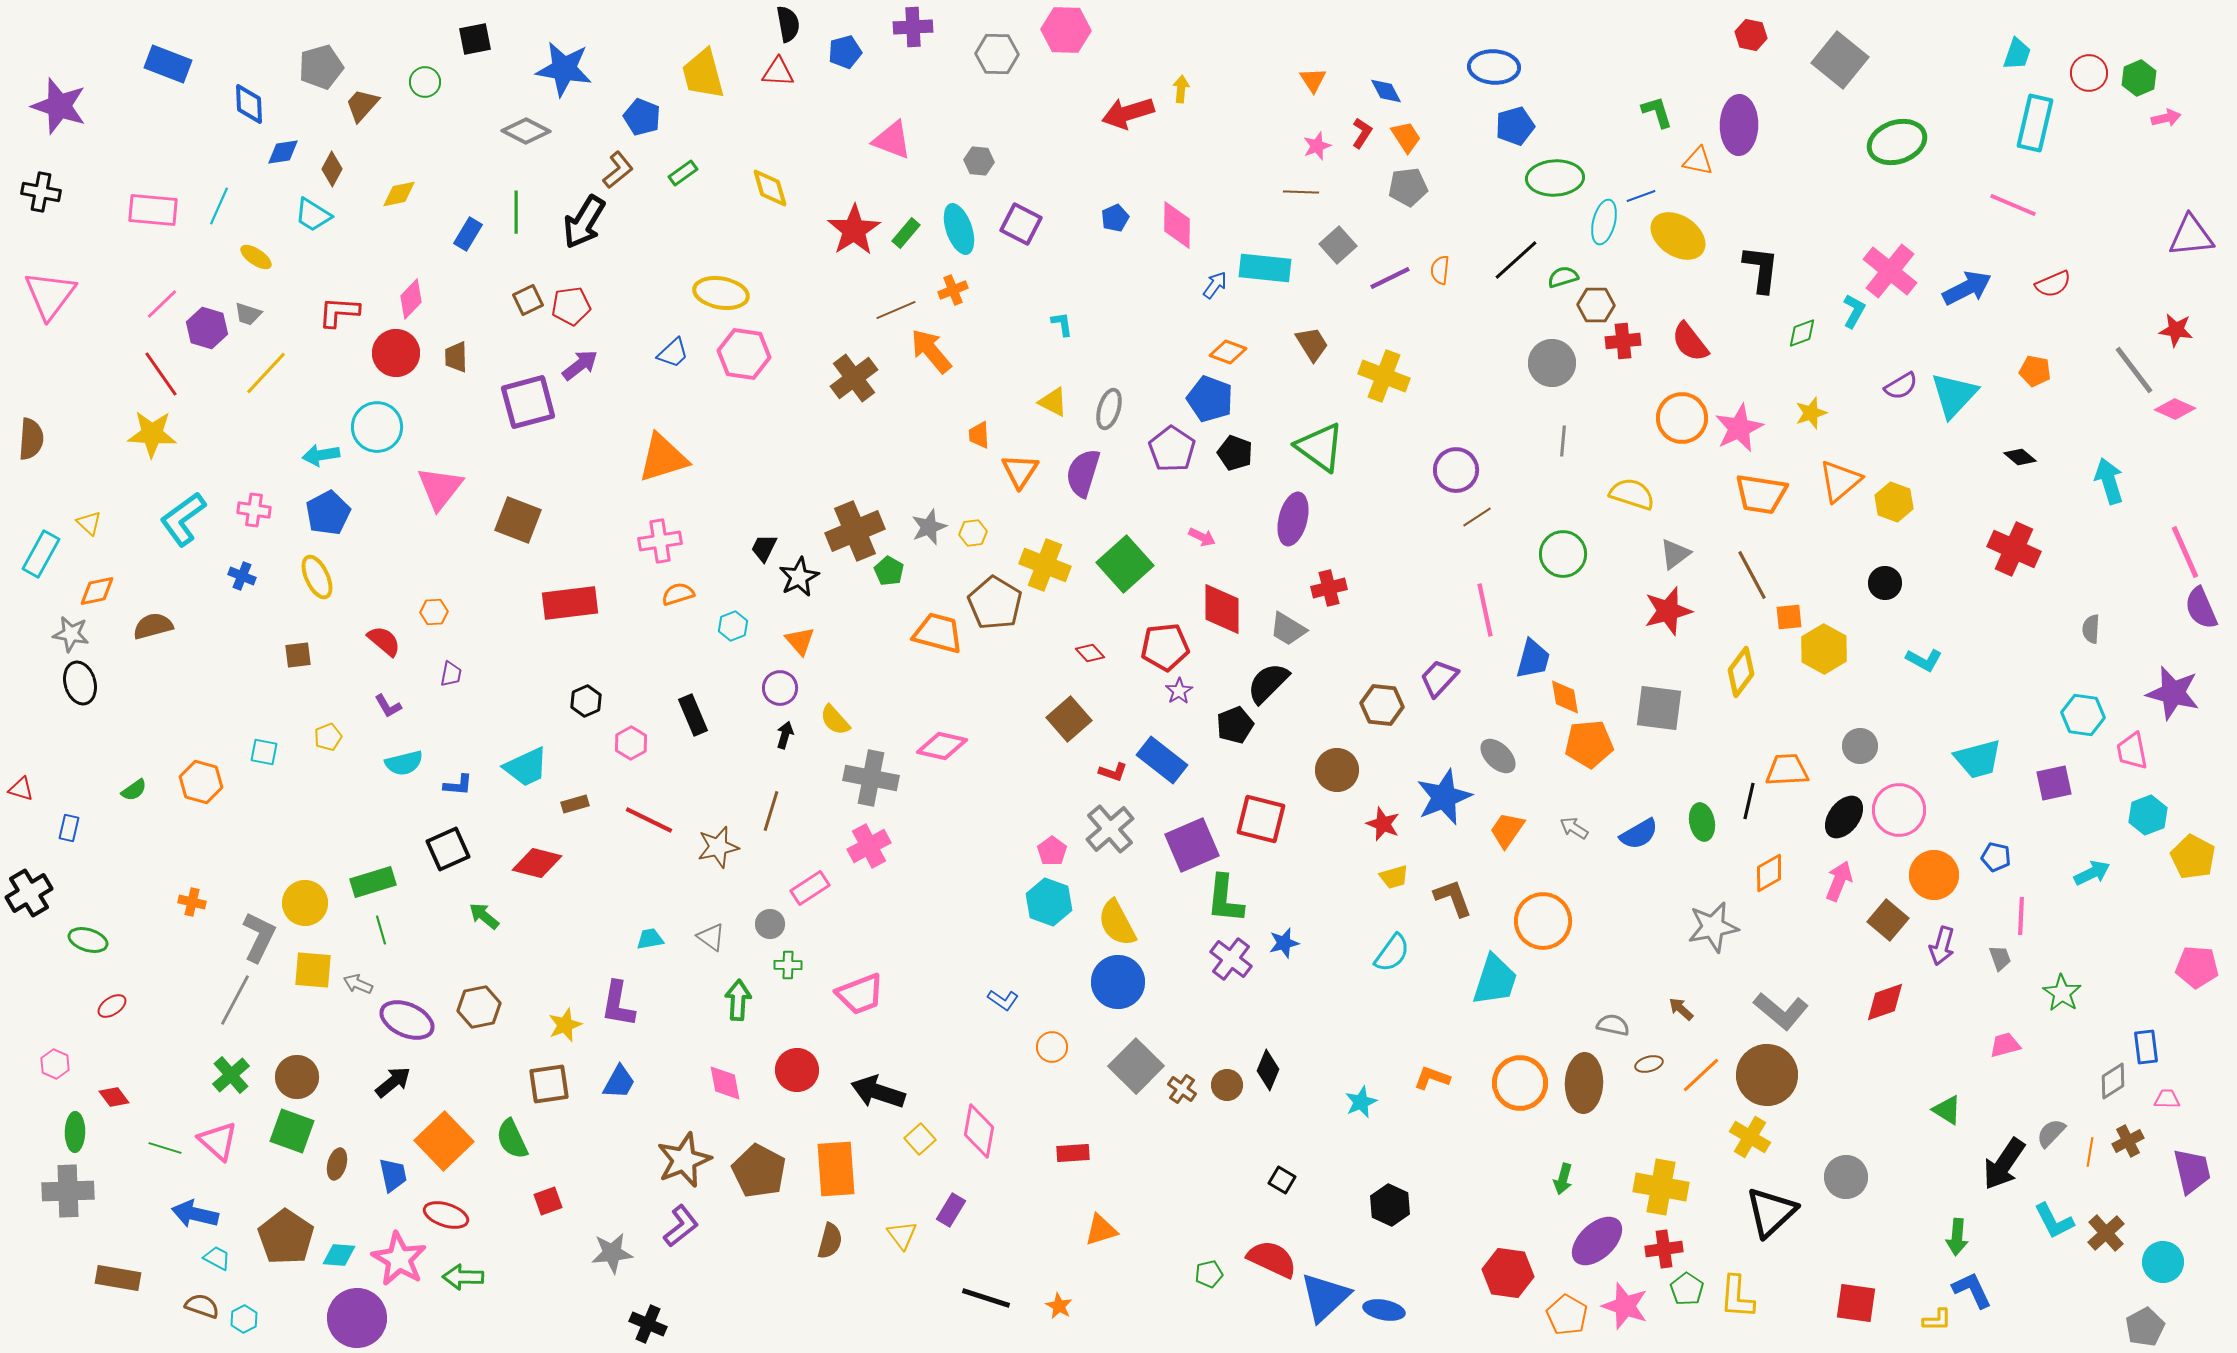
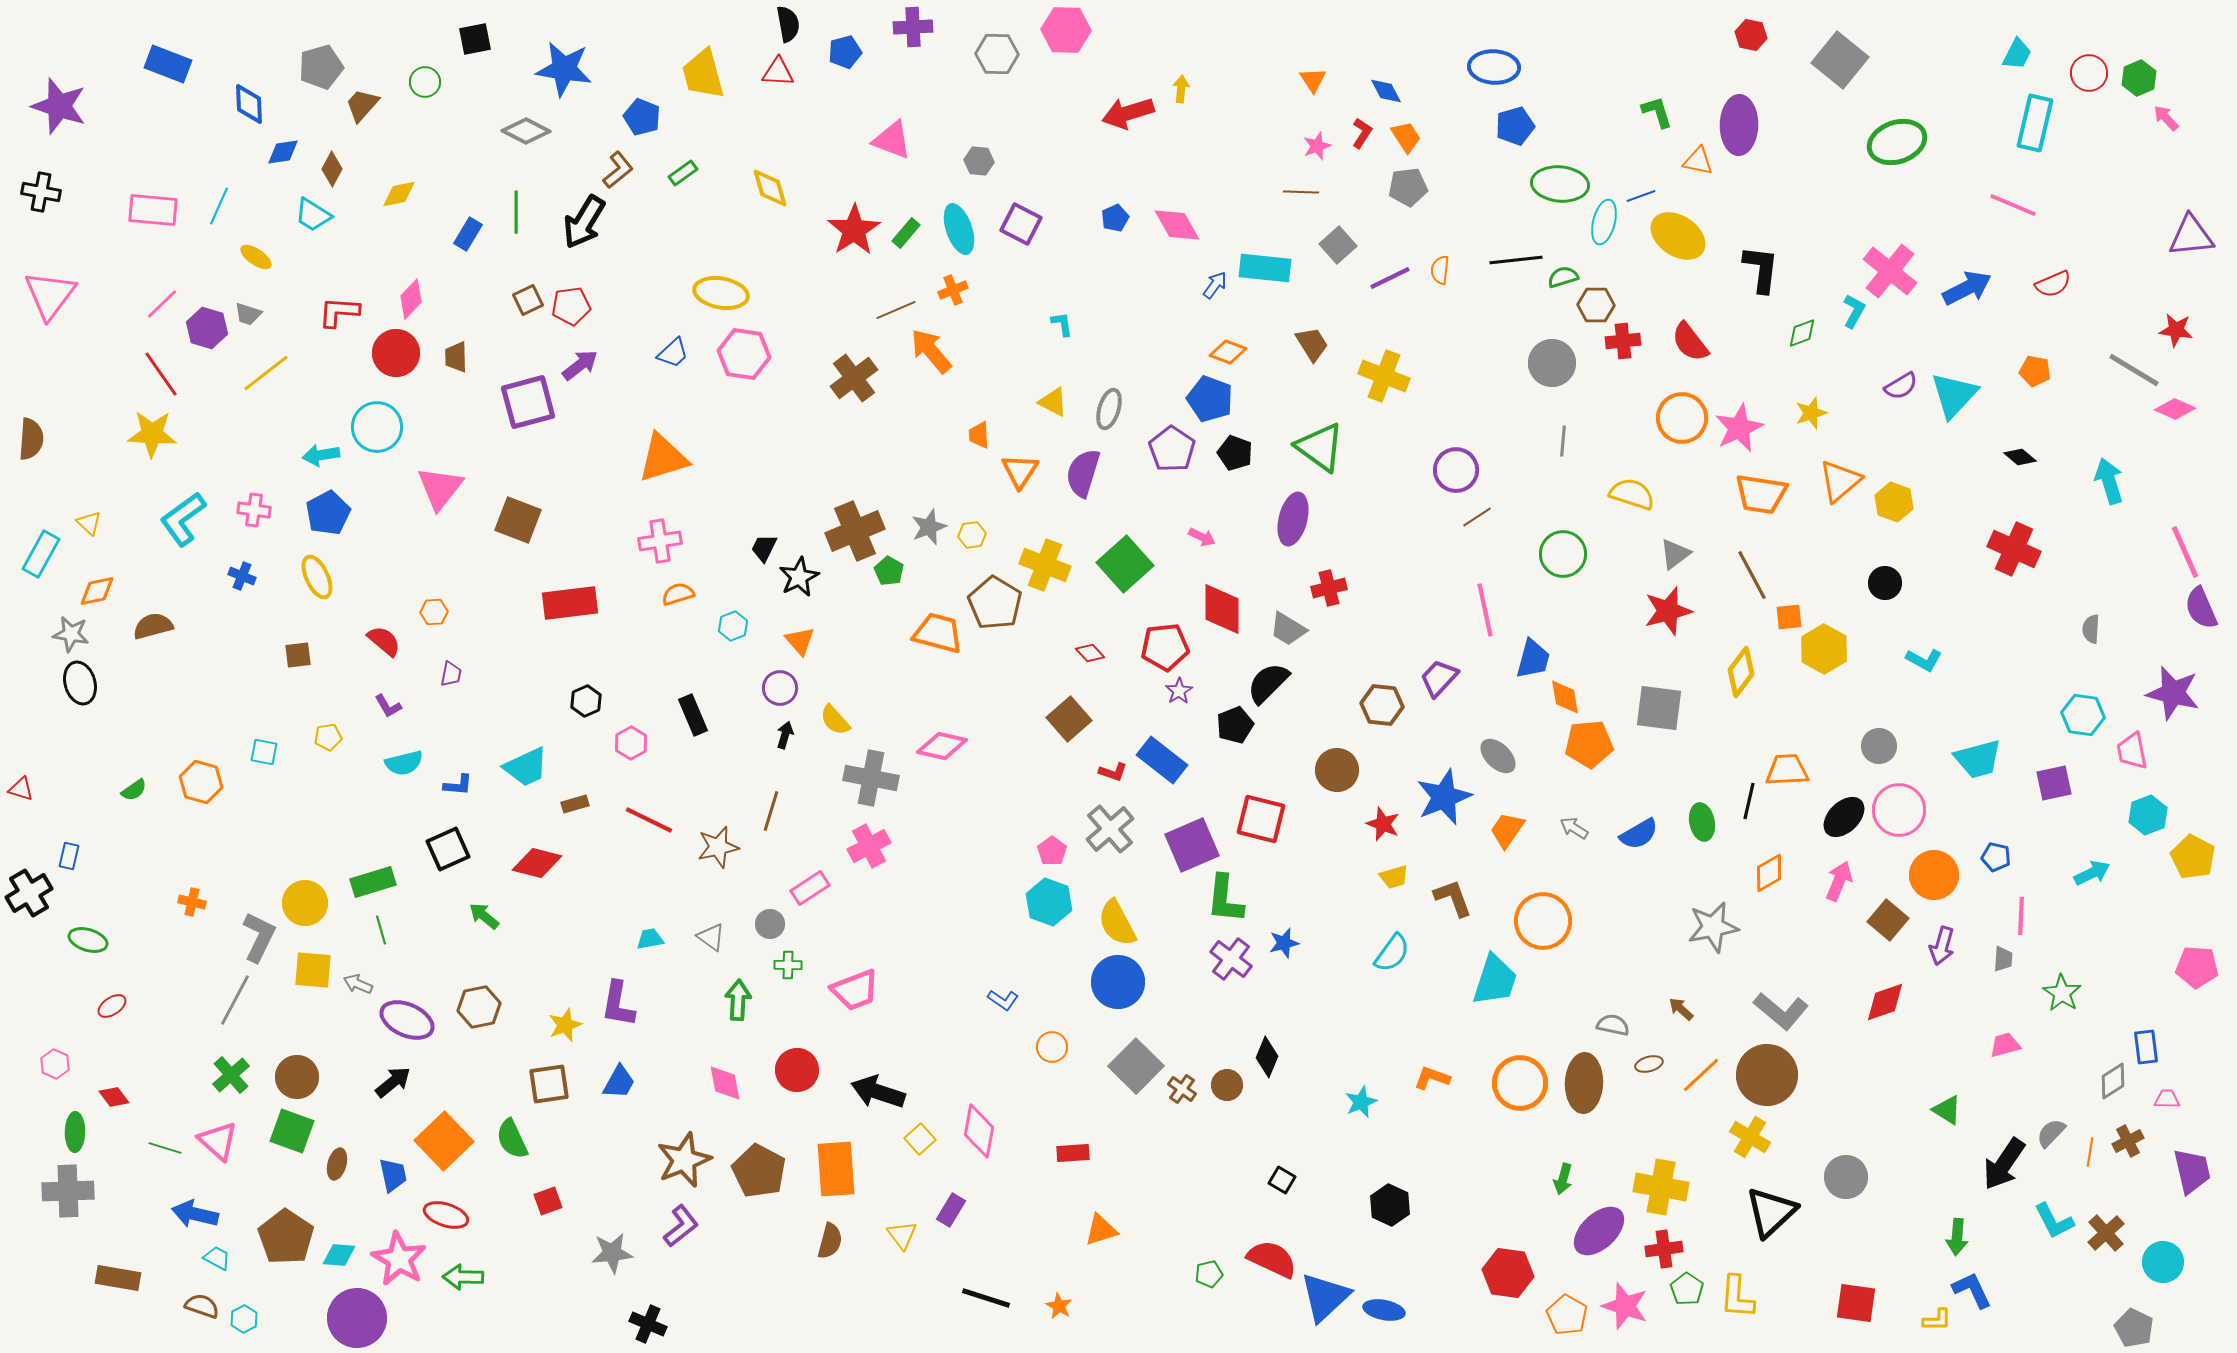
cyan trapezoid at (2017, 54): rotated 8 degrees clockwise
pink arrow at (2166, 118): rotated 120 degrees counterclockwise
green ellipse at (1555, 178): moved 5 px right, 6 px down; rotated 8 degrees clockwise
pink diamond at (1177, 225): rotated 30 degrees counterclockwise
black line at (1516, 260): rotated 36 degrees clockwise
gray line at (2134, 370): rotated 22 degrees counterclockwise
yellow line at (266, 373): rotated 9 degrees clockwise
yellow hexagon at (973, 533): moved 1 px left, 2 px down
yellow pentagon at (328, 737): rotated 12 degrees clockwise
gray circle at (1860, 746): moved 19 px right
black ellipse at (1844, 817): rotated 9 degrees clockwise
blue rectangle at (69, 828): moved 28 px down
gray trapezoid at (2000, 958): moved 3 px right, 1 px down; rotated 24 degrees clockwise
pink trapezoid at (860, 994): moved 5 px left, 4 px up
black diamond at (1268, 1070): moved 1 px left, 13 px up
purple ellipse at (1597, 1241): moved 2 px right, 10 px up
gray pentagon at (2145, 1327): moved 11 px left, 1 px down; rotated 18 degrees counterclockwise
